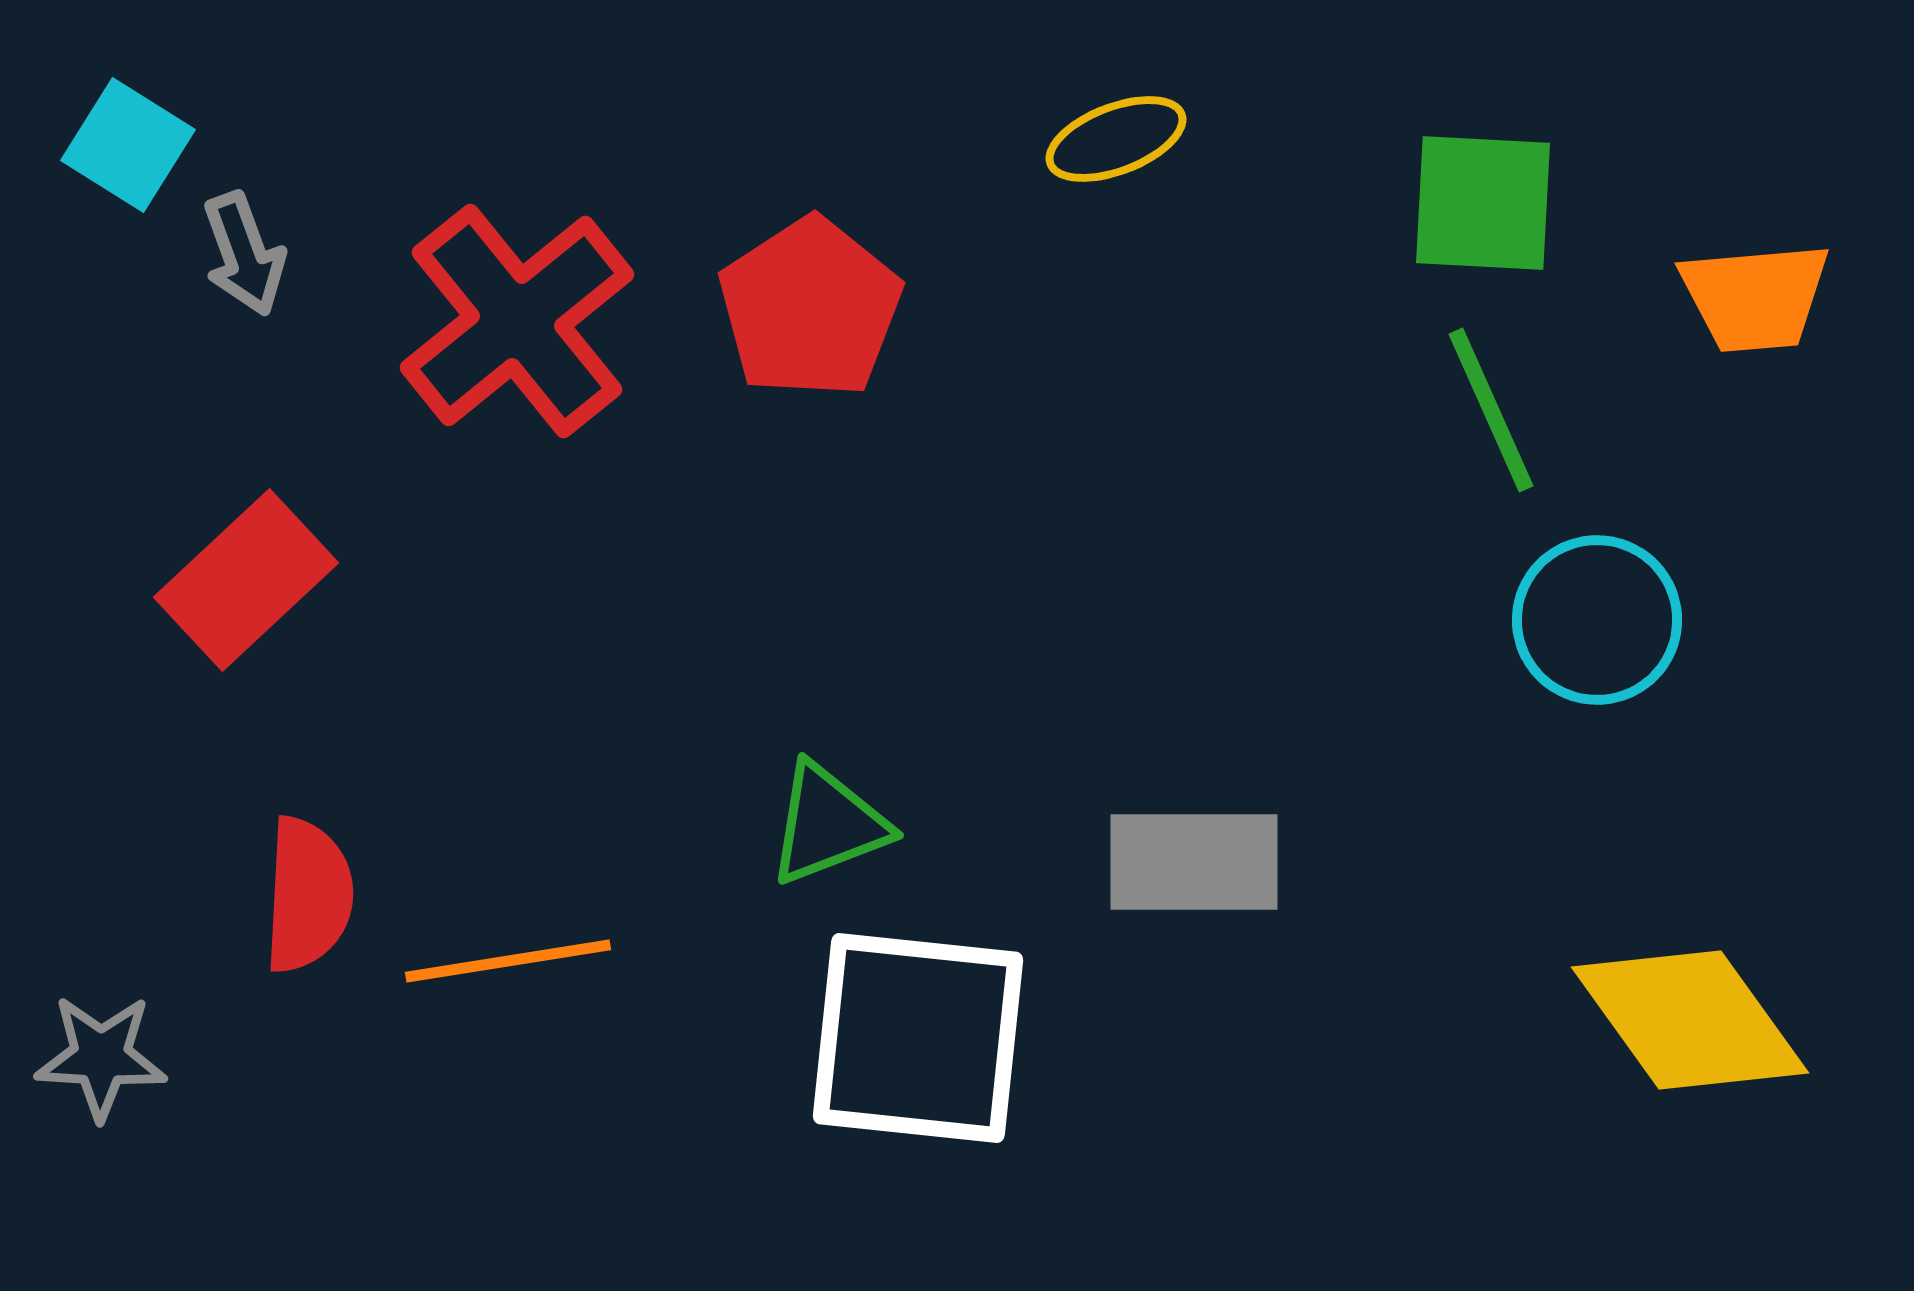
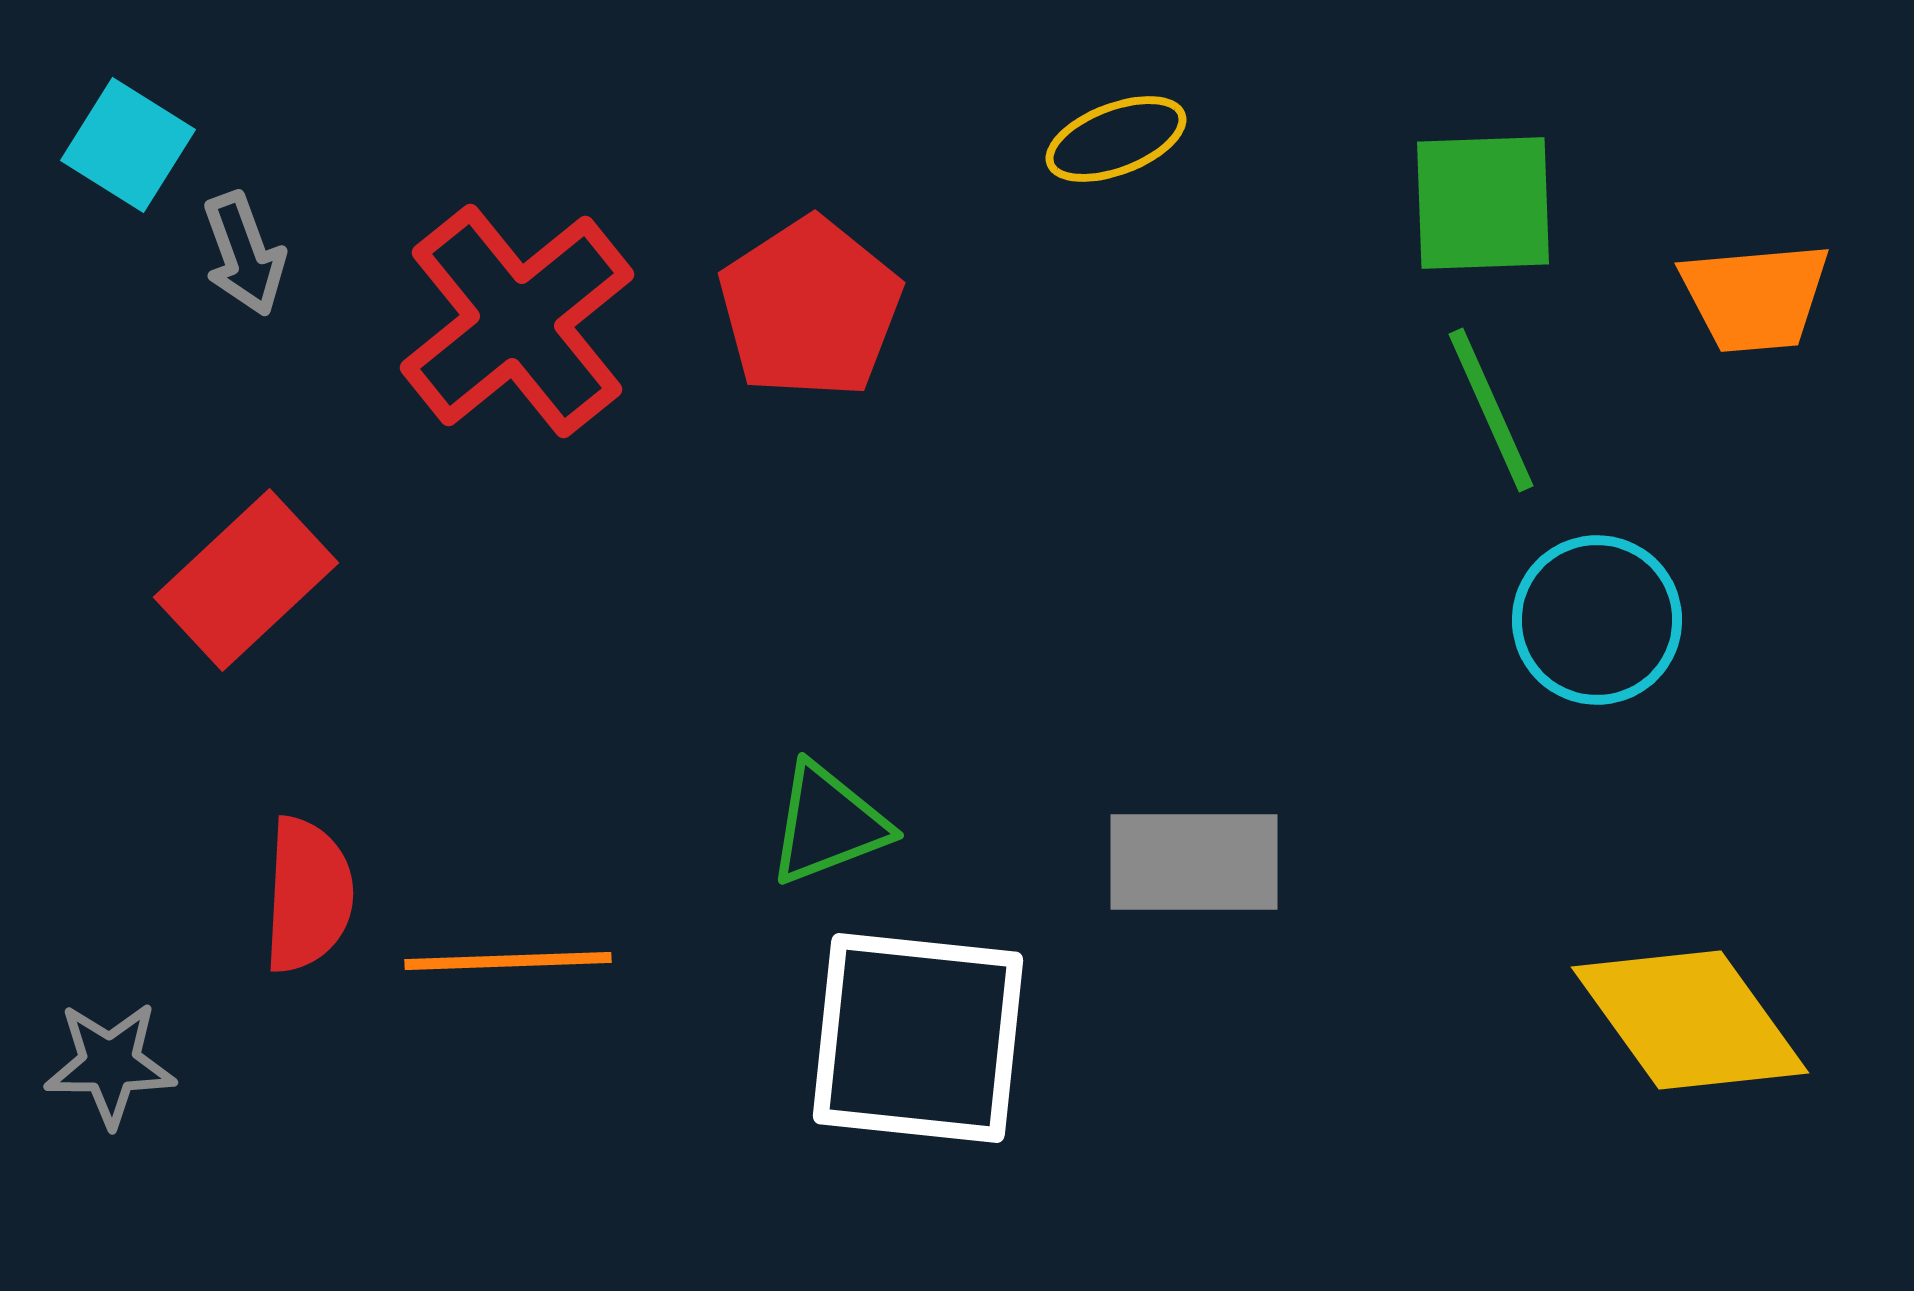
green square: rotated 5 degrees counterclockwise
orange line: rotated 7 degrees clockwise
gray star: moved 9 px right, 7 px down; rotated 3 degrees counterclockwise
